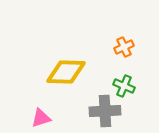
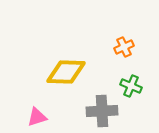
green cross: moved 7 px right
gray cross: moved 3 px left
pink triangle: moved 4 px left, 1 px up
